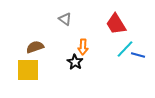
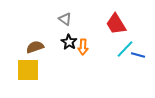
black star: moved 6 px left, 20 px up
